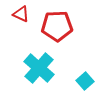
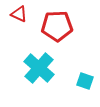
red triangle: moved 2 px left
cyan square: rotated 30 degrees counterclockwise
